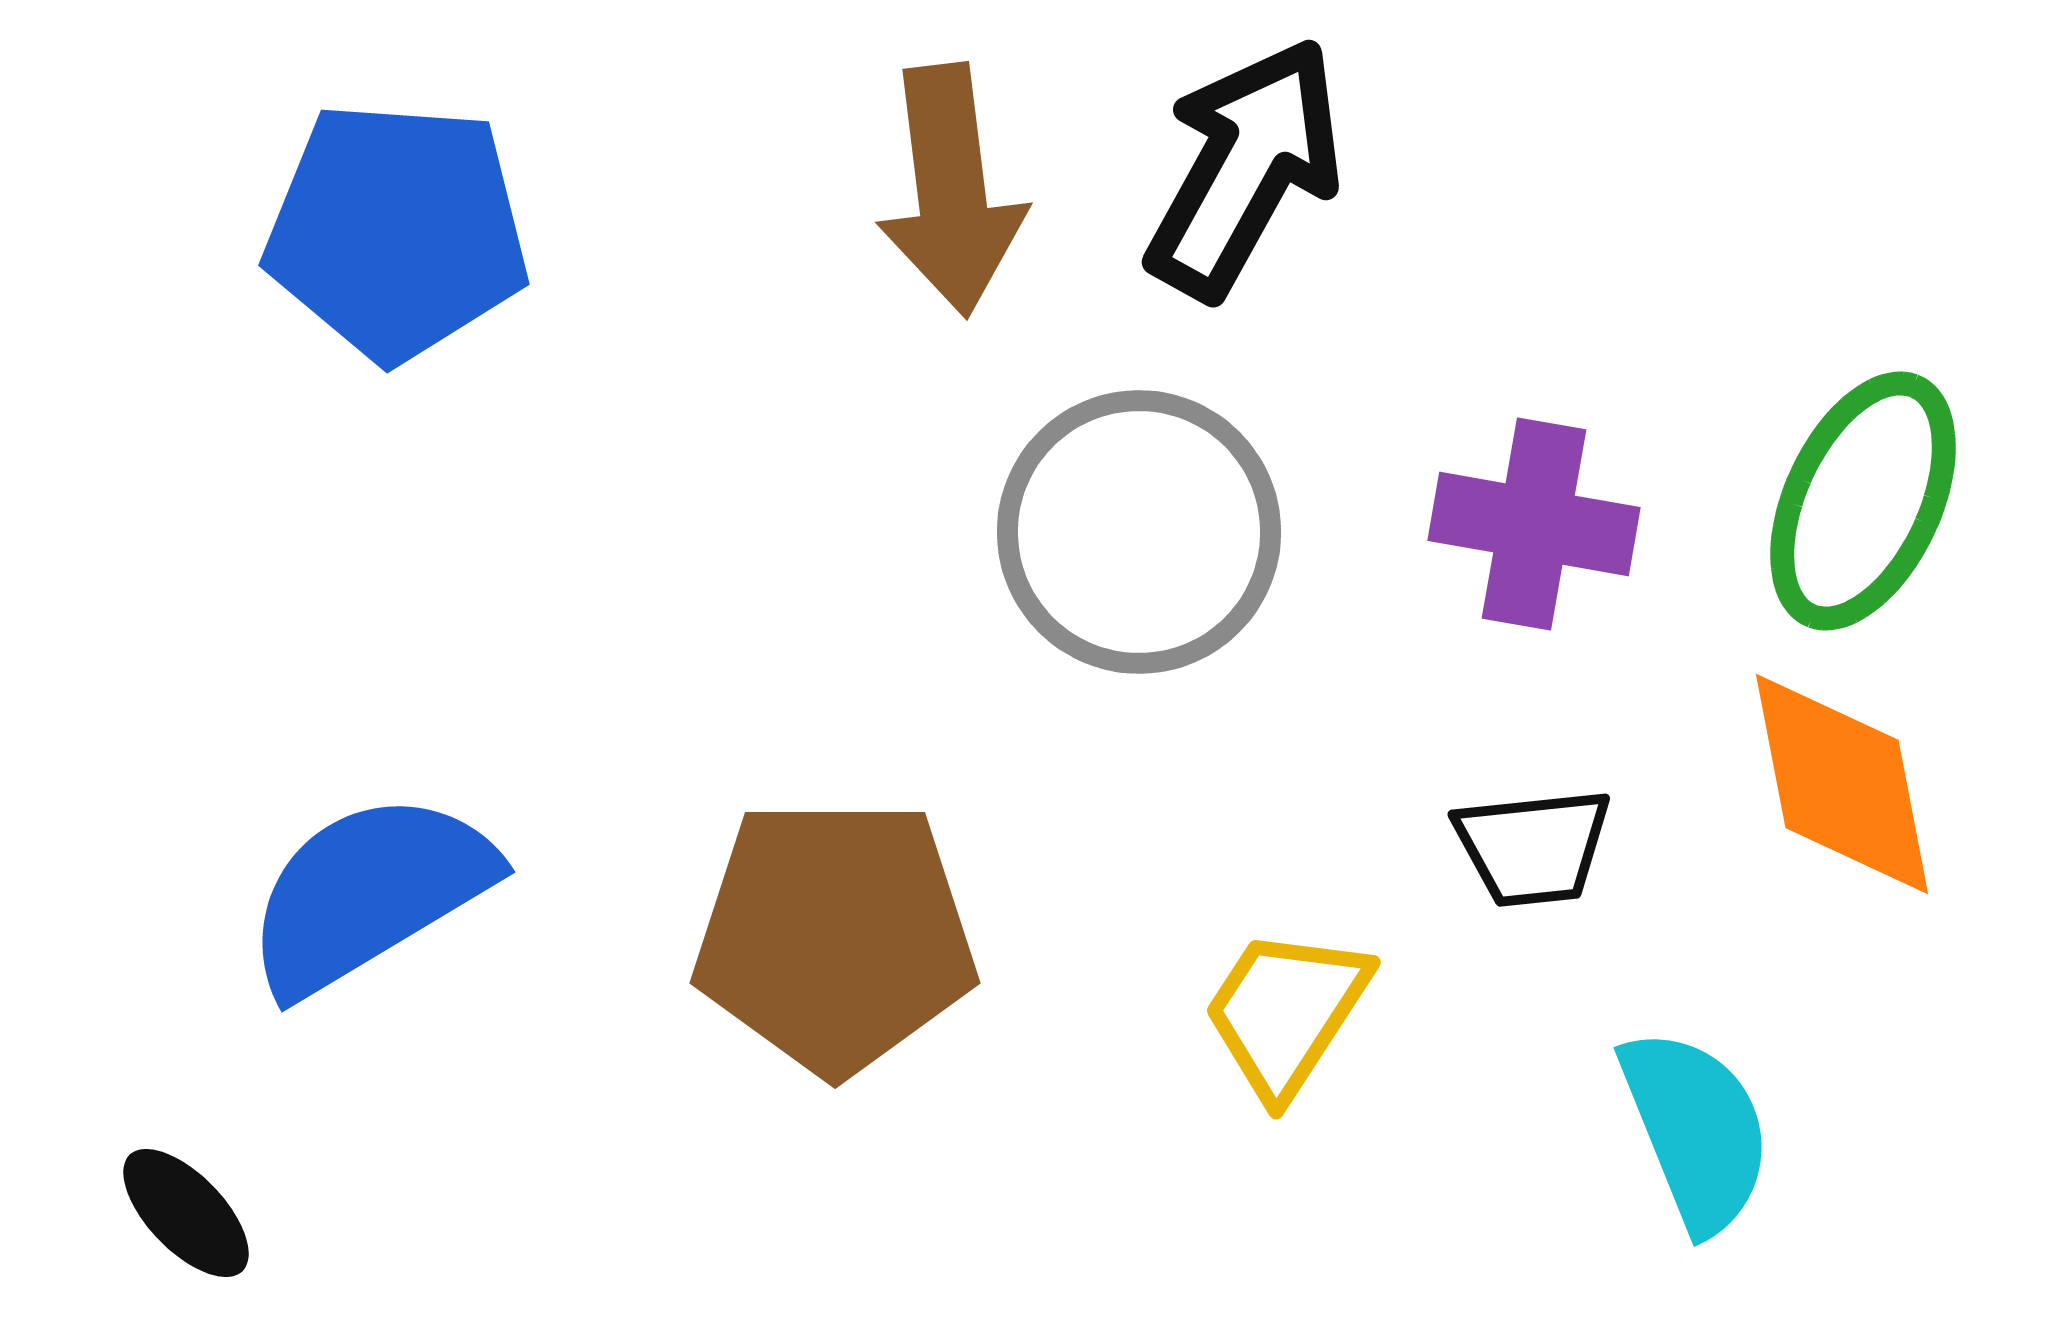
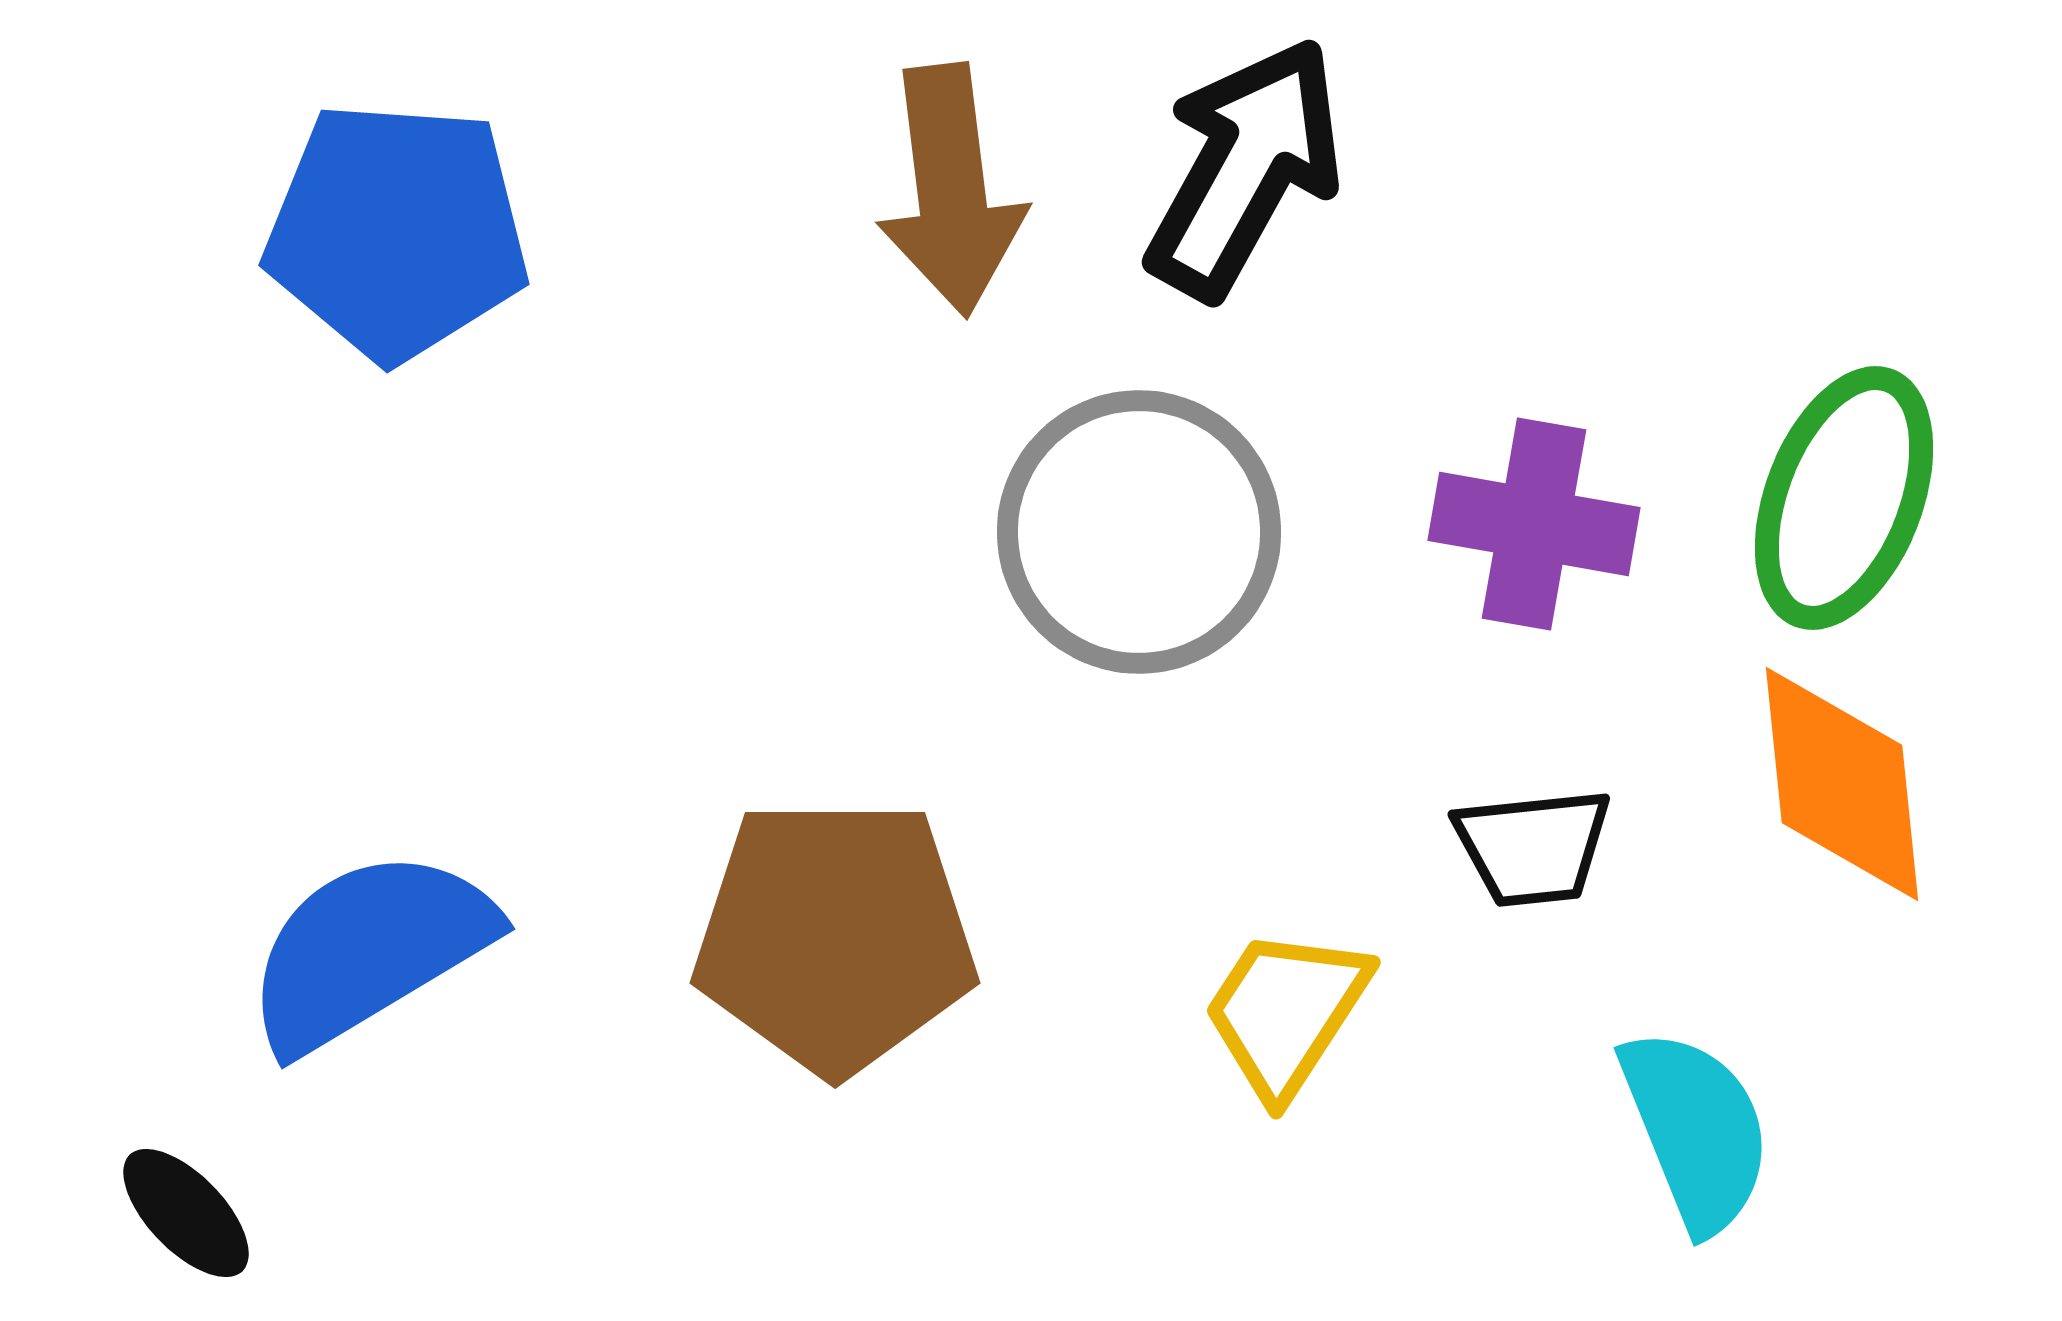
green ellipse: moved 19 px left, 3 px up; rotated 4 degrees counterclockwise
orange diamond: rotated 5 degrees clockwise
blue semicircle: moved 57 px down
